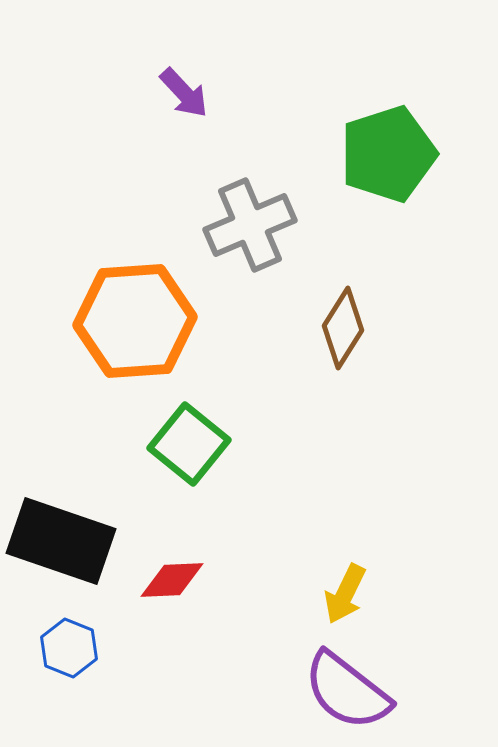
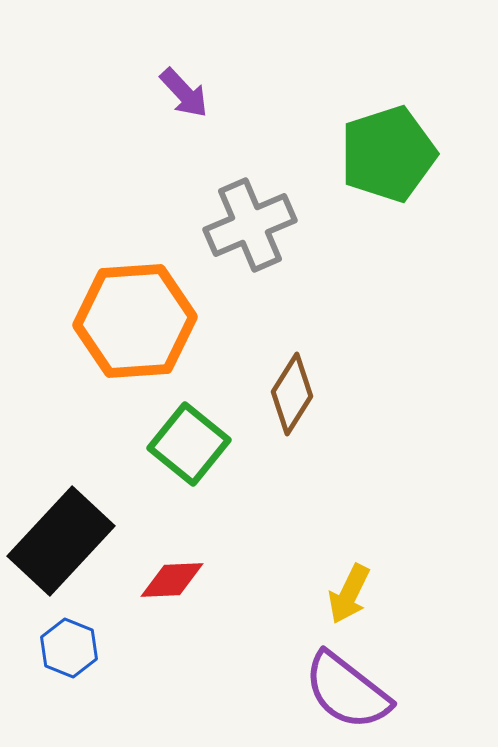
brown diamond: moved 51 px left, 66 px down
black rectangle: rotated 66 degrees counterclockwise
yellow arrow: moved 4 px right
